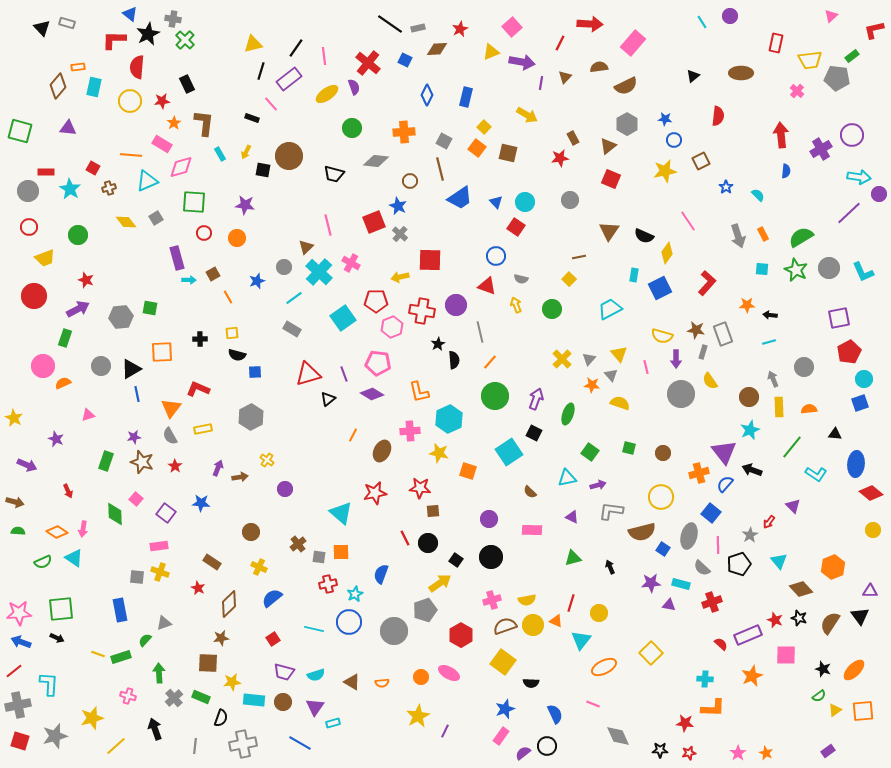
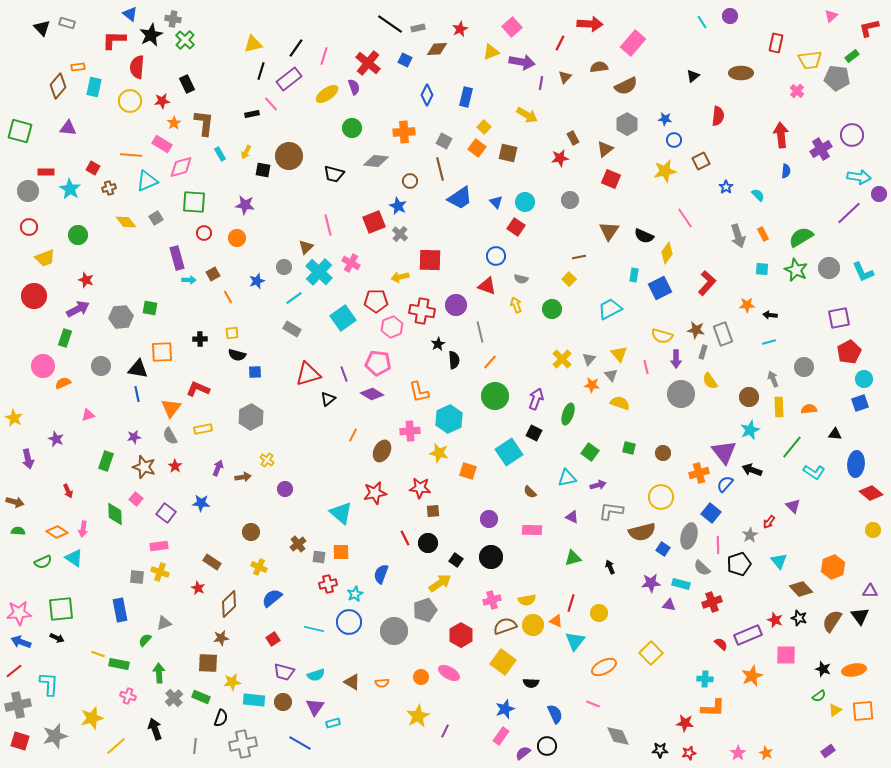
red L-shape at (874, 30): moved 5 px left, 2 px up
black star at (148, 34): moved 3 px right, 1 px down
pink line at (324, 56): rotated 24 degrees clockwise
black rectangle at (252, 118): moved 4 px up; rotated 32 degrees counterclockwise
brown triangle at (608, 146): moved 3 px left, 3 px down
pink line at (688, 221): moved 3 px left, 3 px up
black triangle at (131, 369): moved 7 px right; rotated 40 degrees clockwise
brown star at (142, 462): moved 2 px right, 5 px down
purple arrow at (27, 465): moved 1 px right, 6 px up; rotated 54 degrees clockwise
cyan L-shape at (816, 474): moved 2 px left, 2 px up
brown arrow at (240, 477): moved 3 px right
brown semicircle at (830, 623): moved 2 px right, 2 px up
cyan triangle at (581, 640): moved 6 px left, 1 px down
green rectangle at (121, 657): moved 2 px left, 7 px down; rotated 30 degrees clockwise
orange ellipse at (854, 670): rotated 35 degrees clockwise
